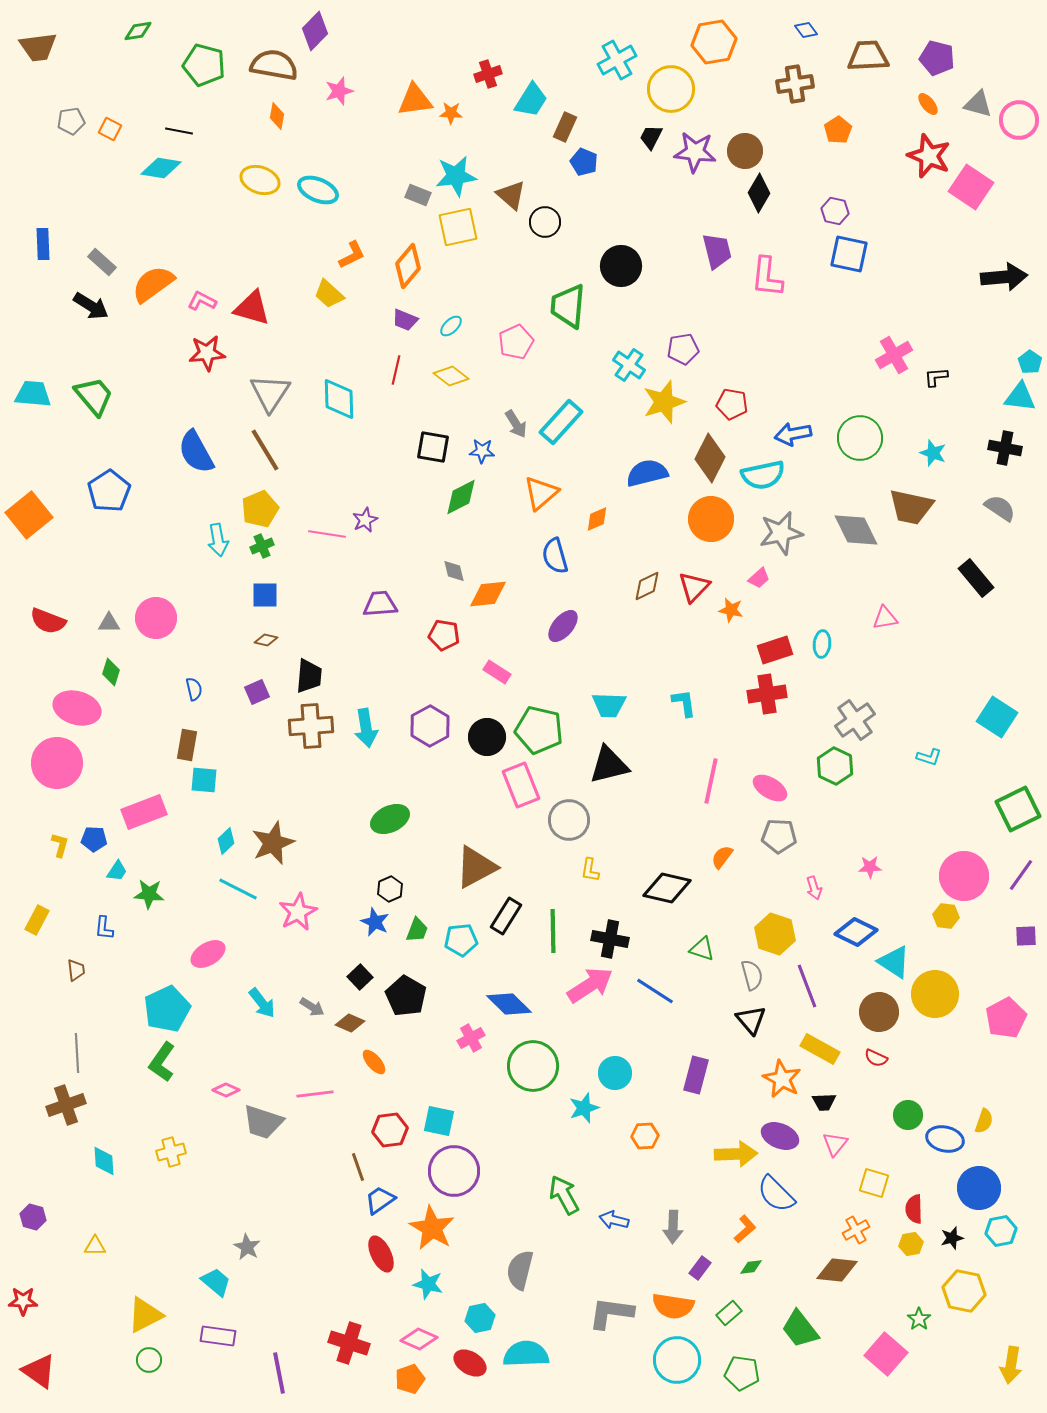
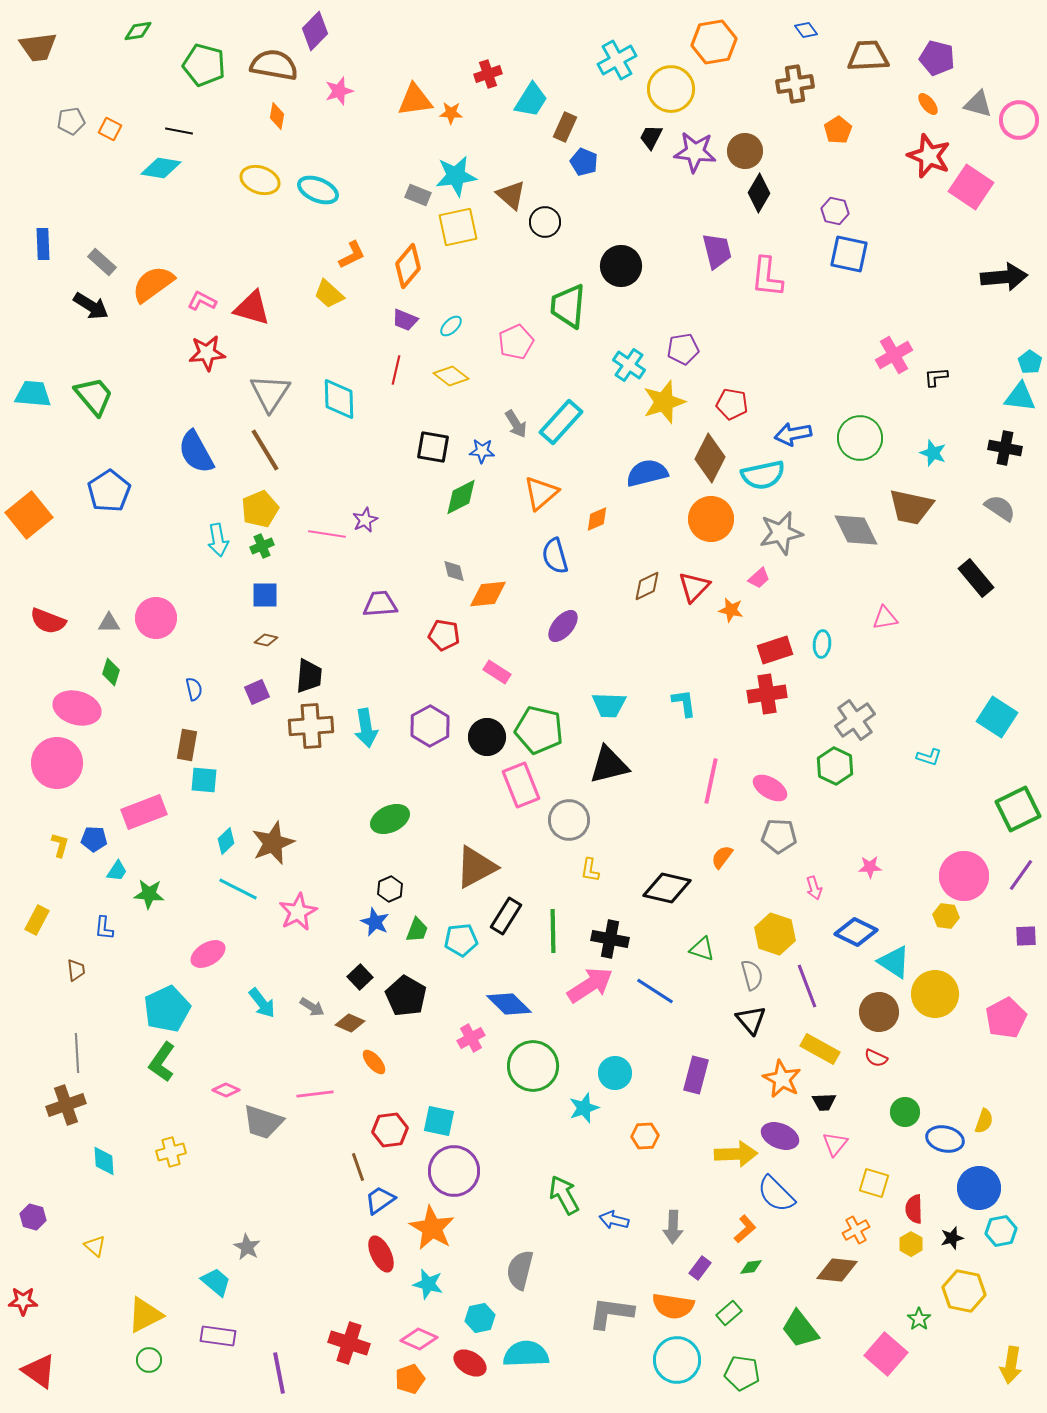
green circle at (908, 1115): moved 3 px left, 3 px up
yellow hexagon at (911, 1244): rotated 20 degrees counterclockwise
yellow triangle at (95, 1246): rotated 40 degrees clockwise
